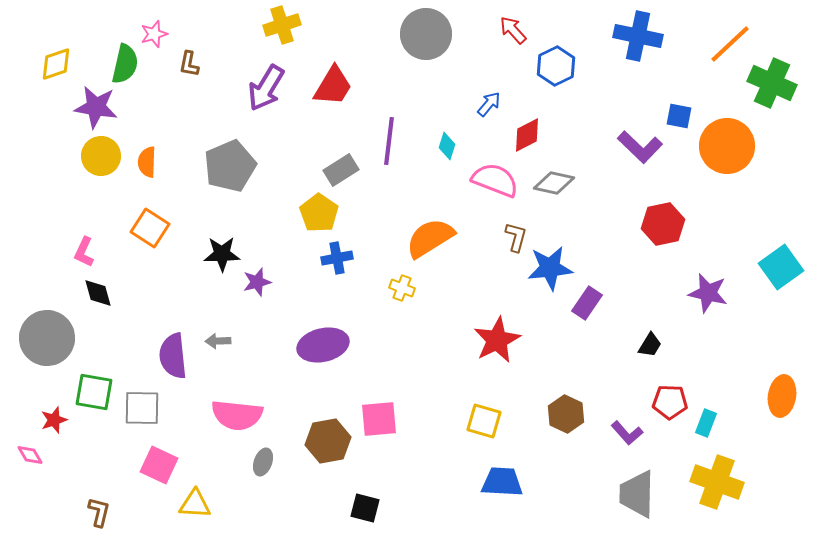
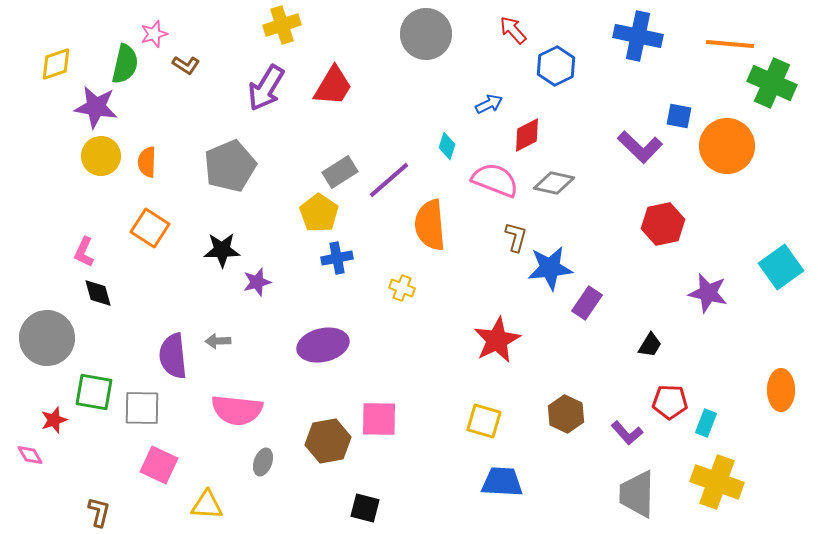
orange line at (730, 44): rotated 48 degrees clockwise
brown L-shape at (189, 64): moved 3 px left, 1 px down; rotated 68 degrees counterclockwise
blue arrow at (489, 104): rotated 24 degrees clockwise
purple line at (389, 141): moved 39 px down; rotated 42 degrees clockwise
gray rectangle at (341, 170): moved 1 px left, 2 px down
orange semicircle at (430, 238): moved 13 px up; rotated 63 degrees counterclockwise
black star at (222, 254): moved 4 px up
orange ellipse at (782, 396): moved 1 px left, 6 px up; rotated 9 degrees counterclockwise
pink semicircle at (237, 415): moved 5 px up
pink square at (379, 419): rotated 6 degrees clockwise
yellow triangle at (195, 504): moved 12 px right, 1 px down
